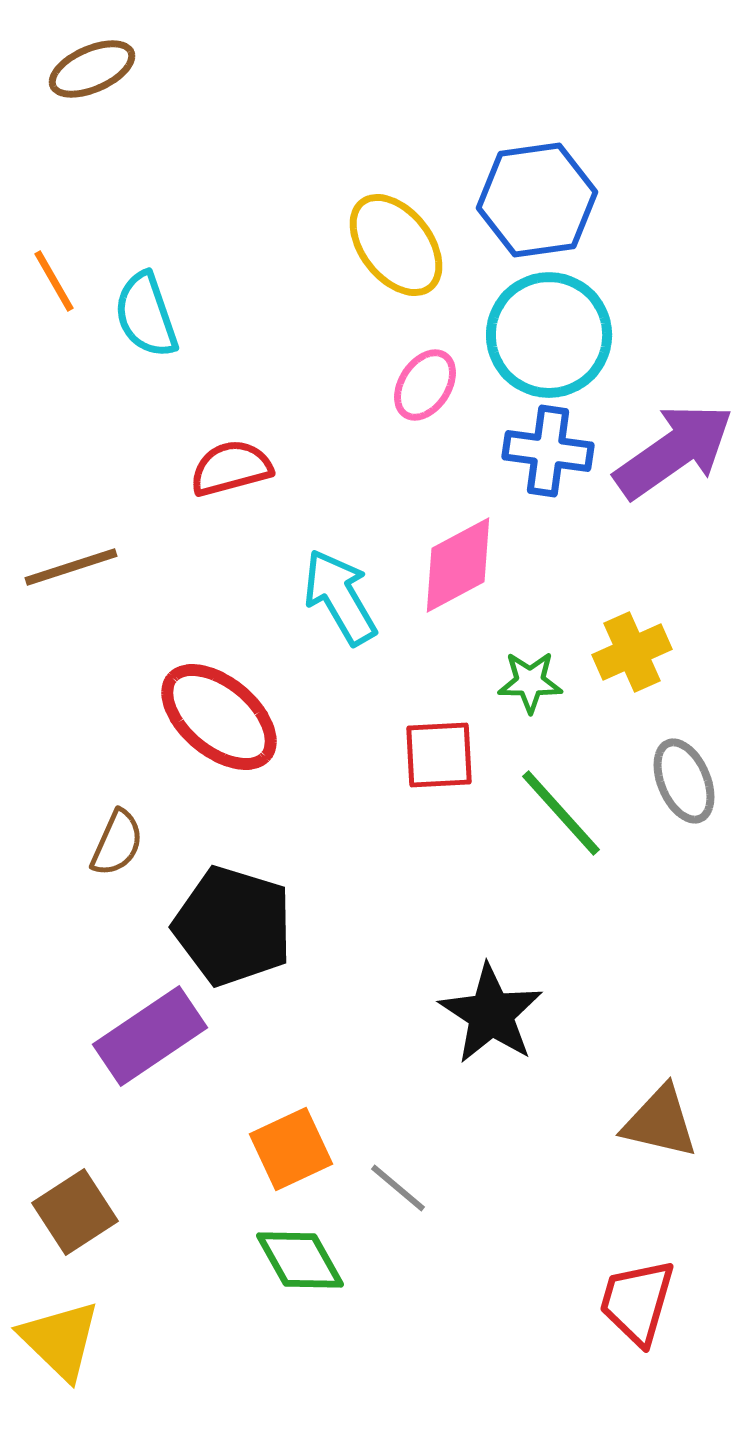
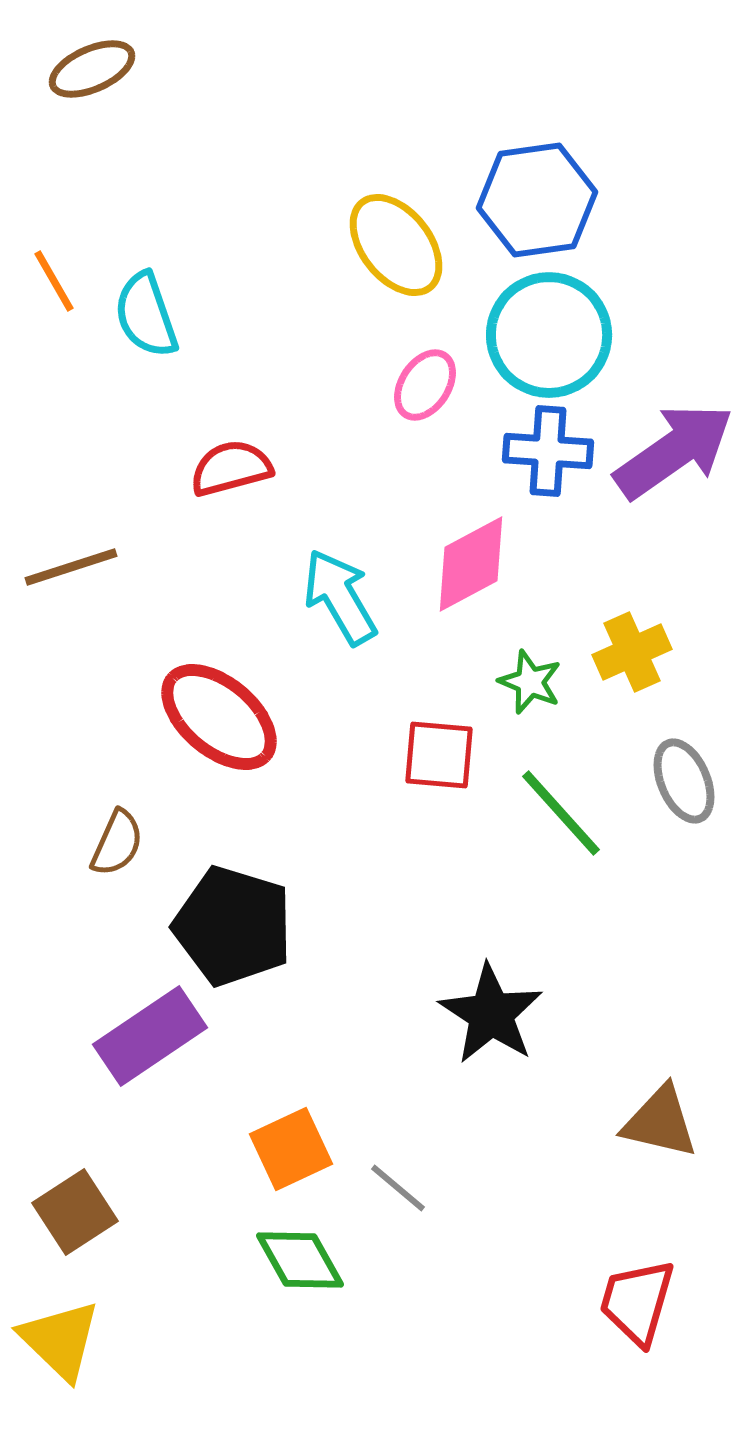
blue cross: rotated 4 degrees counterclockwise
pink diamond: moved 13 px right, 1 px up
green star: rotated 22 degrees clockwise
red square: rotated 8 degrees clockwise
